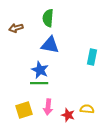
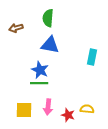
yellow square: rotated 18 degrees clockwise
